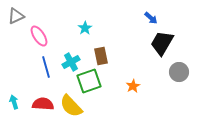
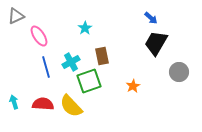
black trapezoid: moved 6 px left
brown rectangle: moved 1 px right
